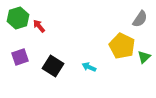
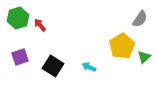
red arrow: moved 1 px right, 1 px up
yellow pentagon: rotated 15 degrees clockwise
